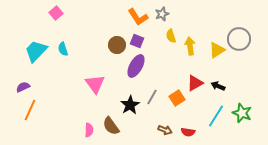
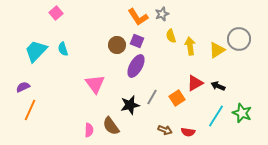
black star: rotated 18 degrees clockwise
